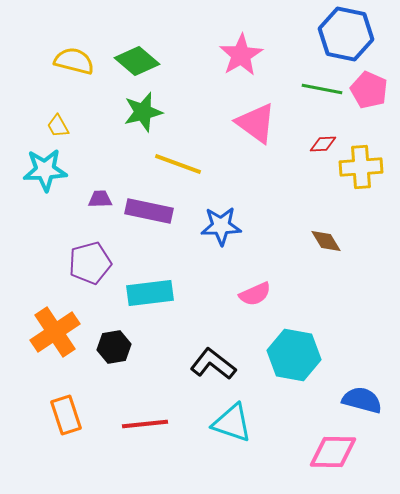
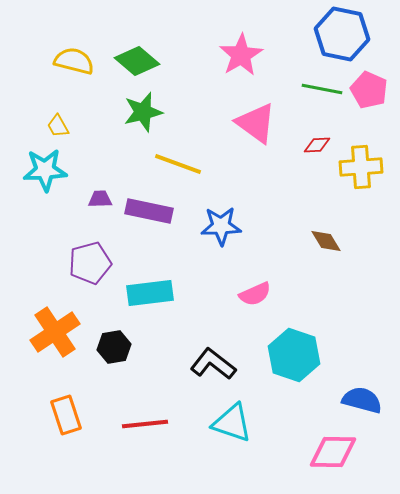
blue hexagon: moved 4 px left
red diamond: moved 6 px left, 1 px down
cyan hexagon: rotated 9 degrees clockwise
